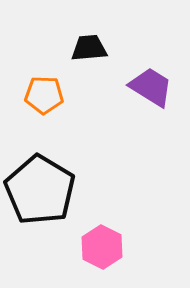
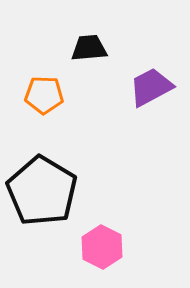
purple trapezoid: rotated 60 degrees counterclockwise
black pentagon: moved 2 px right, 1 px down
